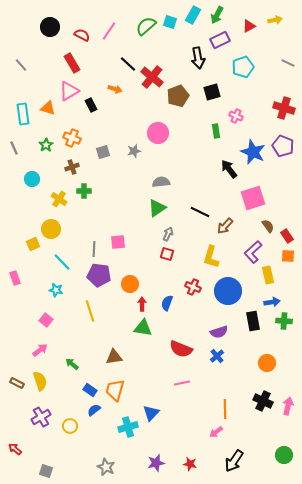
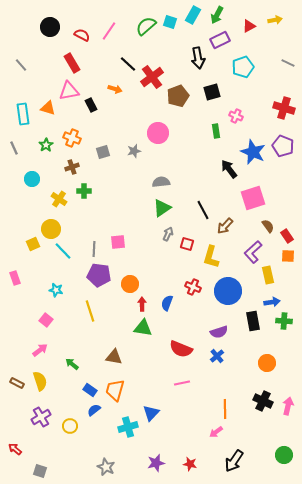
red cross at (152, 77): rotated 15 degrees clockwise
pink triangle at (69, 91): rotated 20 degrees clockwise
green triangle at (157, 208): moved 5 px right
black line at (200, 212): moved 3 px right, 2 px up; rotated 36 degrees clockwise
red square at (167, 254): moved 20 px right, 10 px up
cyan line at (62, 262): moved 1 px right, 11 px up
brown triangle at (114, 357): rotated 18 degrees clockwise
gray square at (46, 471): moved 6 px left
